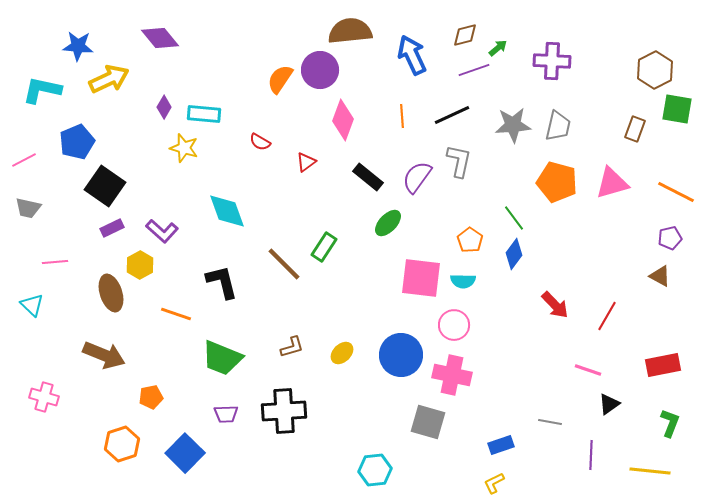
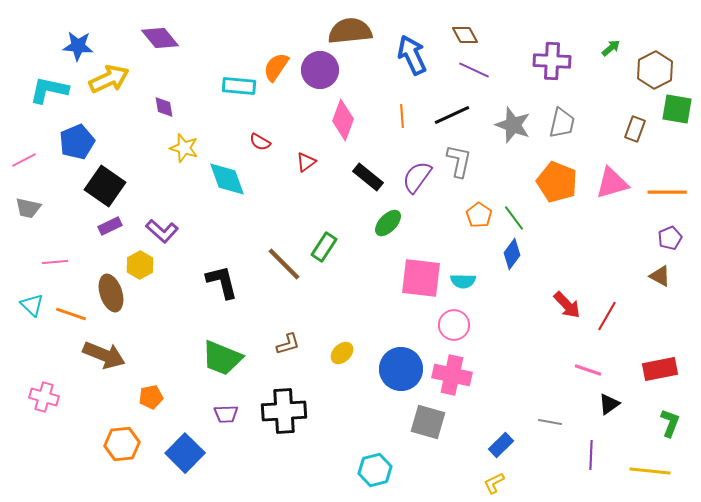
brown diamond at (465, 35): rotated 76 degrees clockwise
green arrow at (498, 48): moved 113 px right
purple line at (474, 70): rotated 44 degrees clockwise
orange semicircle at (280, 79): moved 4 px left, 12 px up
cyan L-shape at (42, 90): moved 7 px right
purple diamond at (164, 107): rotated 40 degrees counterclockwise
cyan rectangle at (204, 114): moved 35 px right, 28 px up
gray star at (513, 125): rotated 24 degrees clockwise
gray trapezoid at (558, 126): moved 4 px right, 3 px up
orange pentagon at (557, 182): rotated 6 degrees clockwise
orange line at (676, 192): moved 9 px left; rotated 27 degrees counterclockwise
cyan diamond at (227, 211): moved 32 px up
purple rectangle at (112, 228): moved 2 px left, 2 px up
purple pentagon at (670, 238): rotated 10 degrees counterclockwise
orange pentagon at (470, 240): moved 9 px right, 25 px up
blue diamond at (514, 254): moved 2 px left
red arrow at (555, 305): moved 12 px right
orange line at (176, 314): moved 105 px left
brown L-shape at (292, 347): moved 4 px left, 3 px up
blue circle at (401, 355): moved 14 px down
red rectangle at (663, 365): moved 3 px left, 4 px down
orange hexagon at (122, 444): rotated 12 degrees clockwise
blue rectangle at (501, 445): rotated 25 degrees counterclockwise
cyan hexagon at (375, 470): rotated 8 degrees counterclockwise
